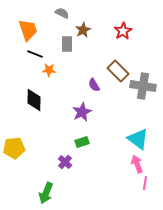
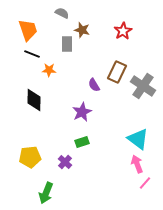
brown star: moved 1 px left; rotated 28 degrees counterclockwise
black line: moved 3 px left
brown rectangle: moved 1 px left, 1 px down; rotated 70 degrees clockwise
gray cross: rotated 25 degrees clockwise
yellow pentagon: moved 16 px right, 9 px down
pink line: rotated 32 degrees clockwise
